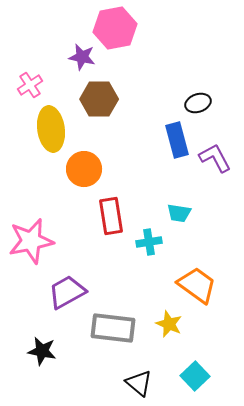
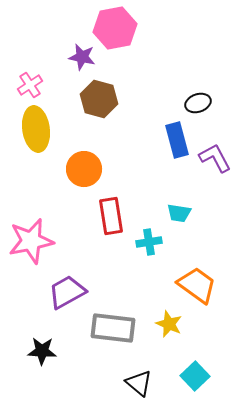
brown hexagon: rotated 15 degrees clockwise
yellow ellipse: moved 15 px left
black star: rotated 8 degrees counterclockwise
